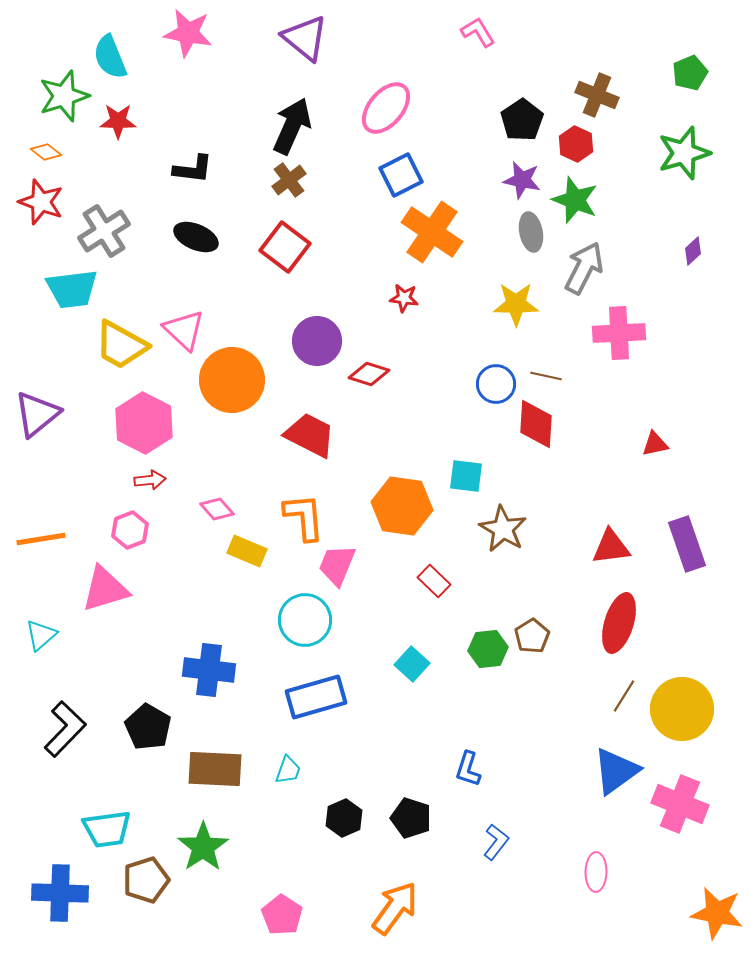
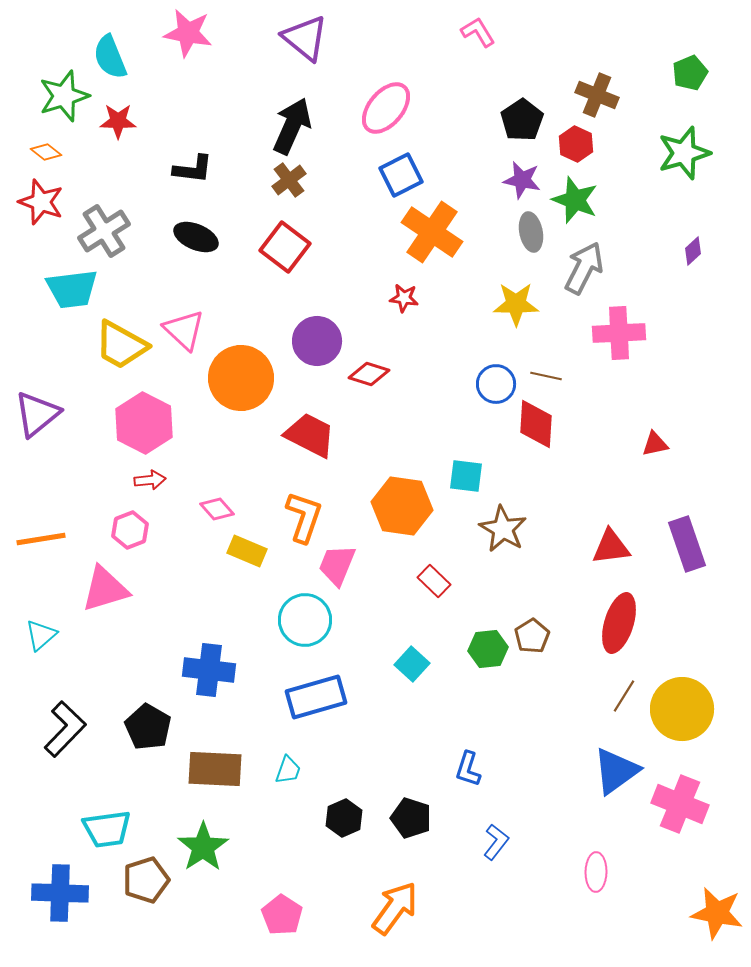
orange circle at (232, 380): moved 9 px right, 2 px up
orange L-shape at (304, 517): rotated 24 degrees clockwise
